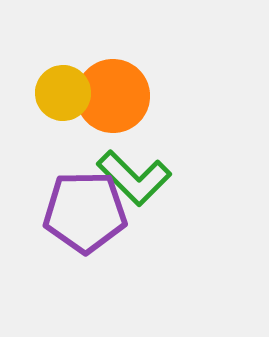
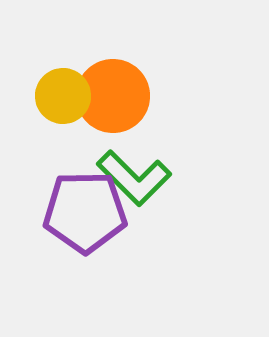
yellow circle: moved 3 px down
